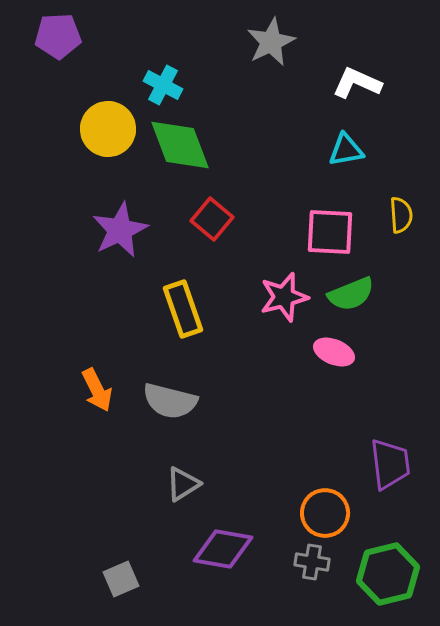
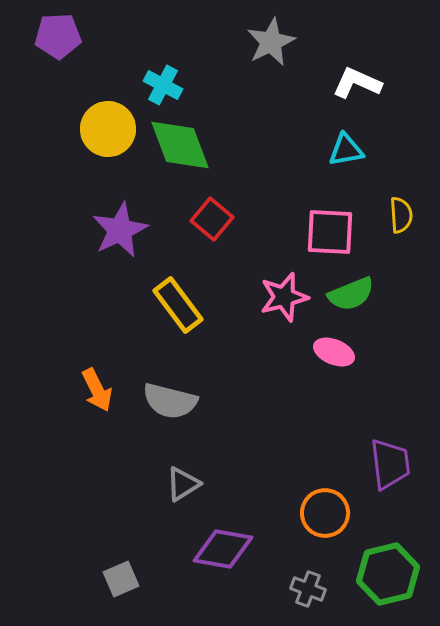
yellow rectangle: moved 5 px left, 4 px up; rotated 18 degrees counterclockwise
gray cross: moved 4 px left, 27 px down; rotated 12 degrees clockwise
